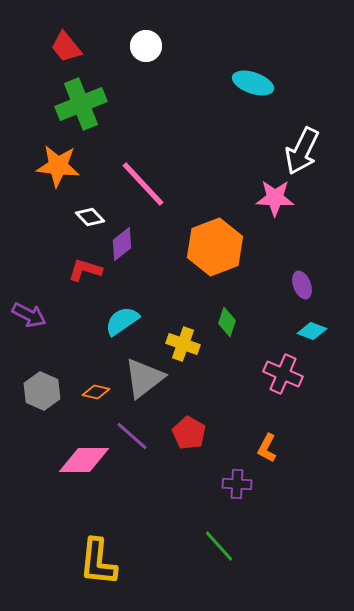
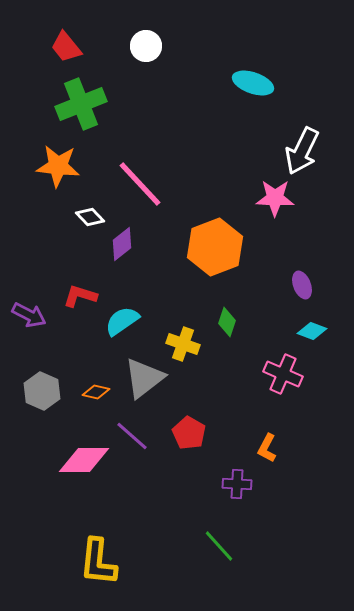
pink line: moved 3 px left
red L-shape: moved 5 px left, 26 px down
